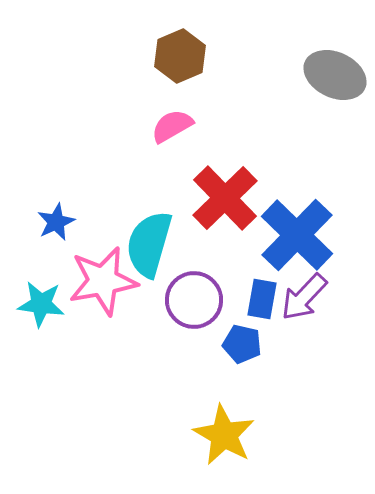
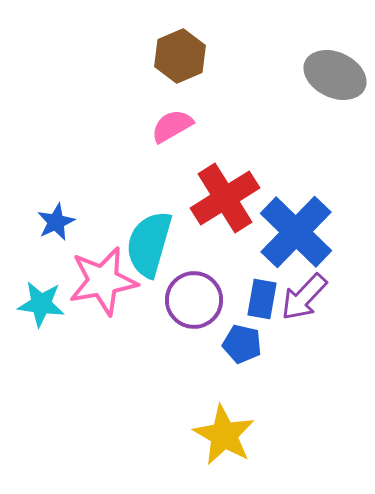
red cross: rotated 12 degrees clockwise
blue cross: moved 1 px left, 3 px up
